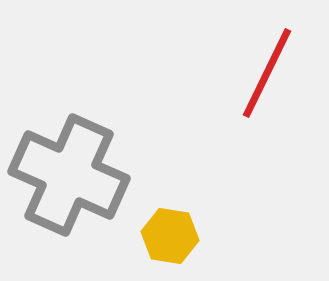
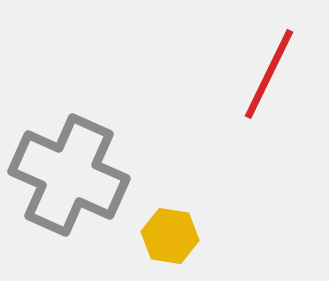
red line: moved 2 px right, 1 px down
